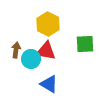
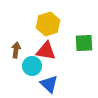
yellow hexagon: rotated 15 degrees clockwise
green square: moved 1 px left, 1 px up
cyan circle: moved 1 px right, 7 px down
blue triangle: rotated 12 degrees clockwise
